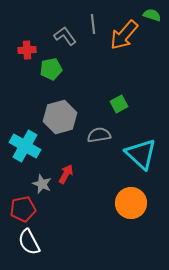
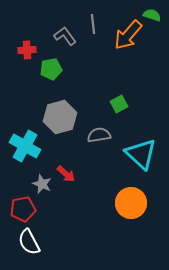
orange arrow: moved 4 px right
red arrow: rotated 102 degrees clockwise
